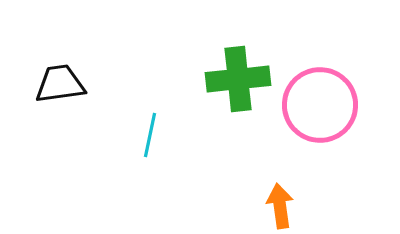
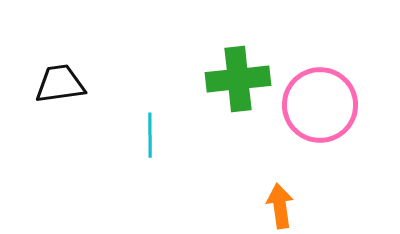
cyan line: rotated 12 degrees counterclockwise
